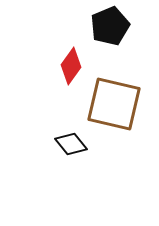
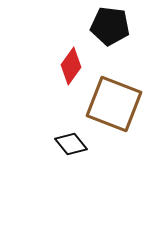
black pentagon: rotated 30 degrees clockwise
brown square: rotated 8 degrees clockwise
